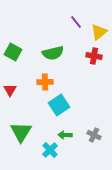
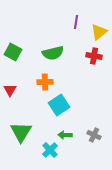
purple line: rotated 48 degrees clockwise
